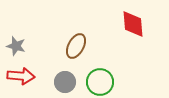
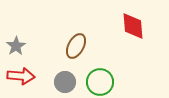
red diamond: moved 2 px down
gray star: rotated 24 degrees clockwise
